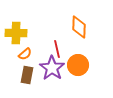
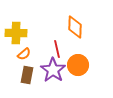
orange diamond: moved 4 px left
orange semicircle: moved 1 px left
purple star: moved 1 px right, 2 px down
